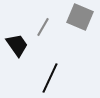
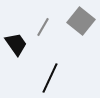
gray square: moved 1 px right, 4 px down; rotated 16 degrees clockwise
black trapezoid: moved 1 px left, 1 px up
